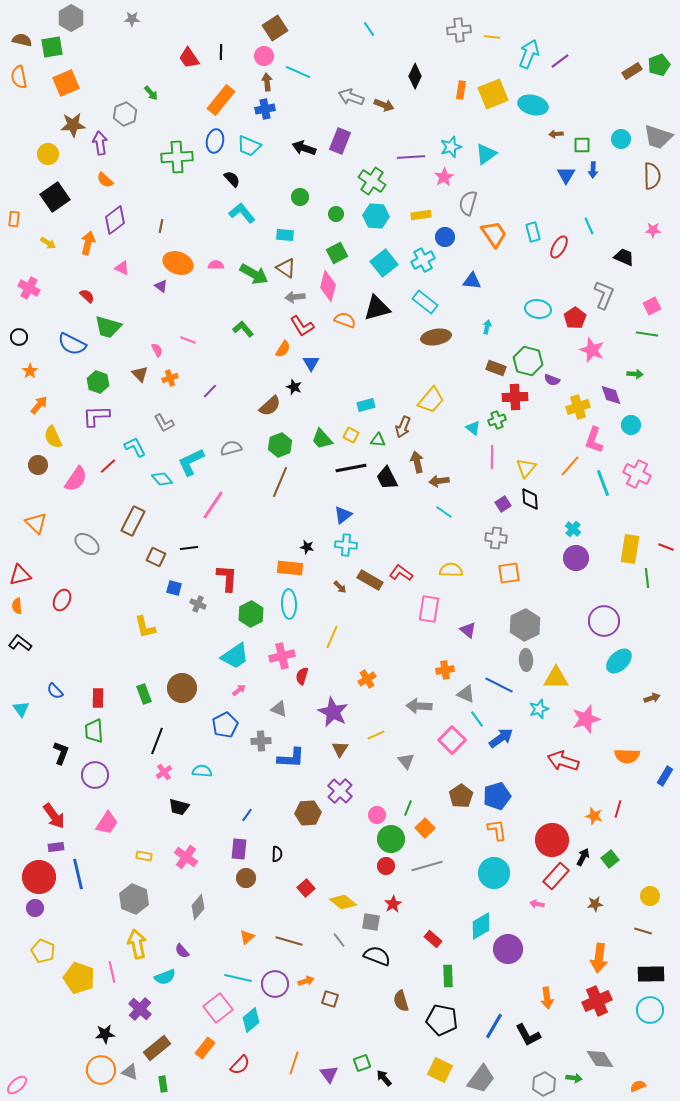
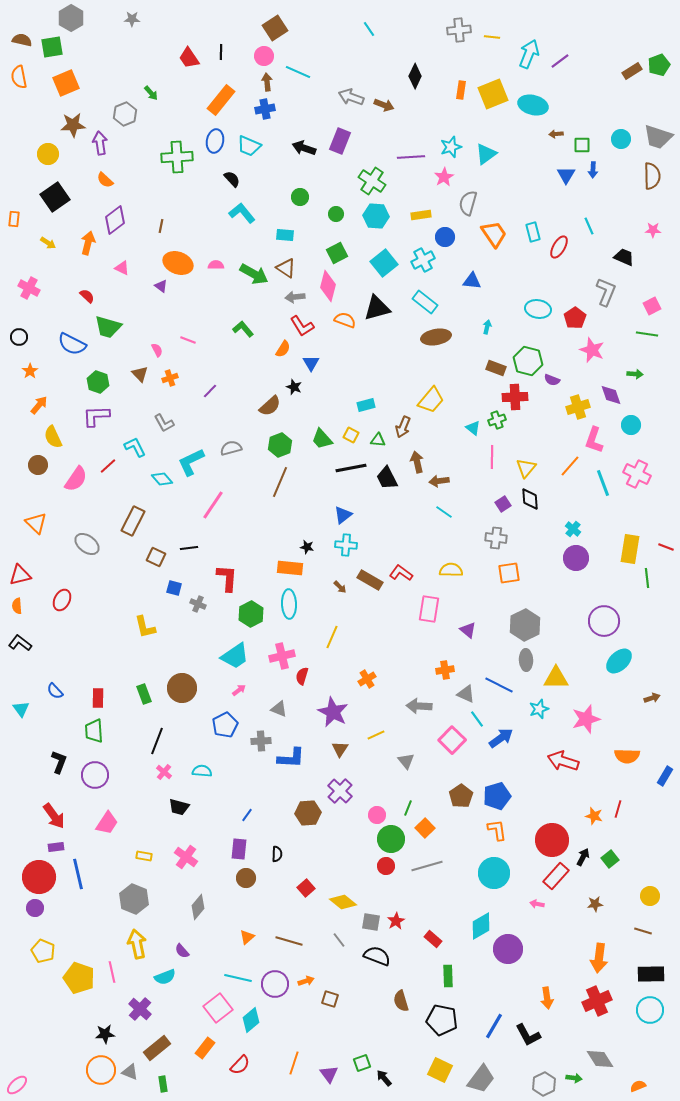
gray L-shape at (604, 295): moved 2 px right, 3 px up
black L-shape at (61, 753): moved 2 px left, 9 px down
pink cross at (164, 772): rotated 14 degrees counterclockwise
red star at (393, 904): moved 3 px right, 17 px down
